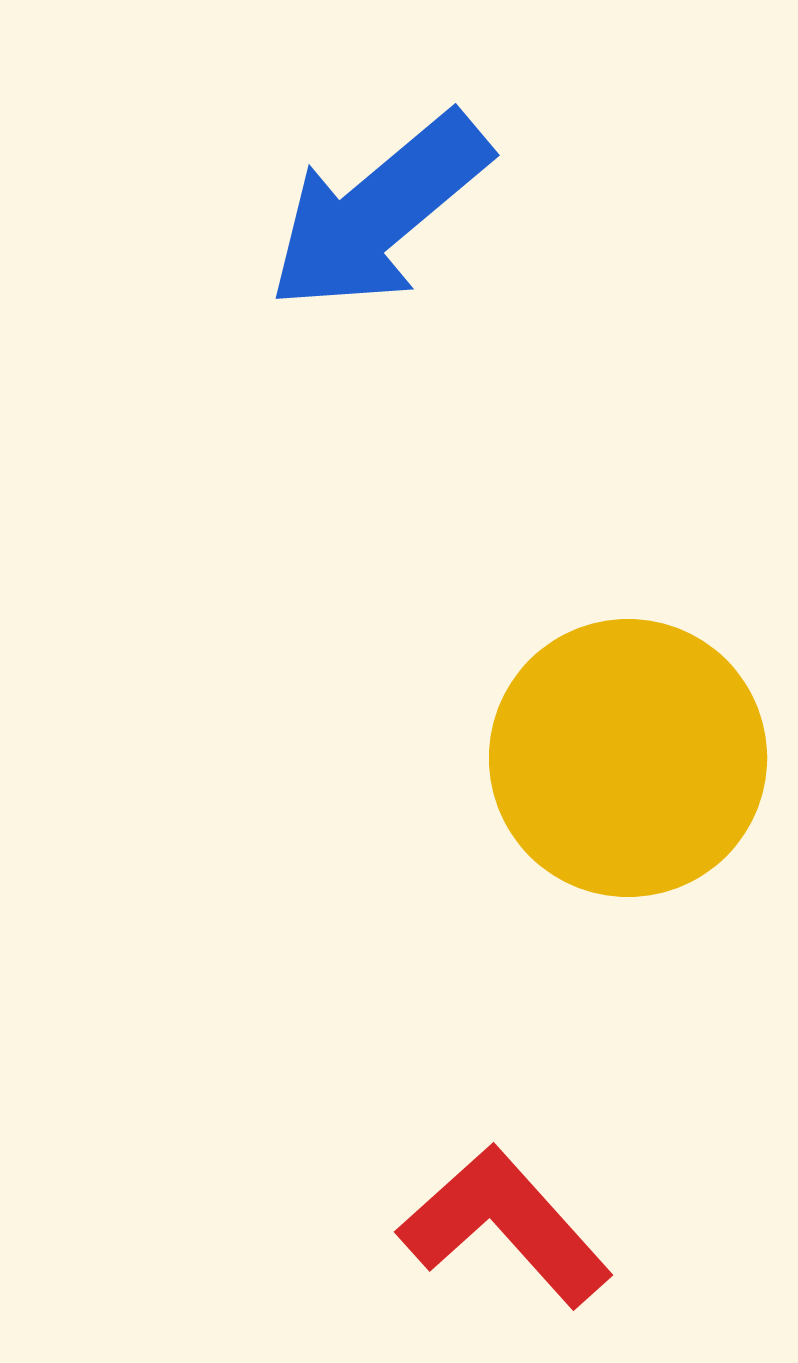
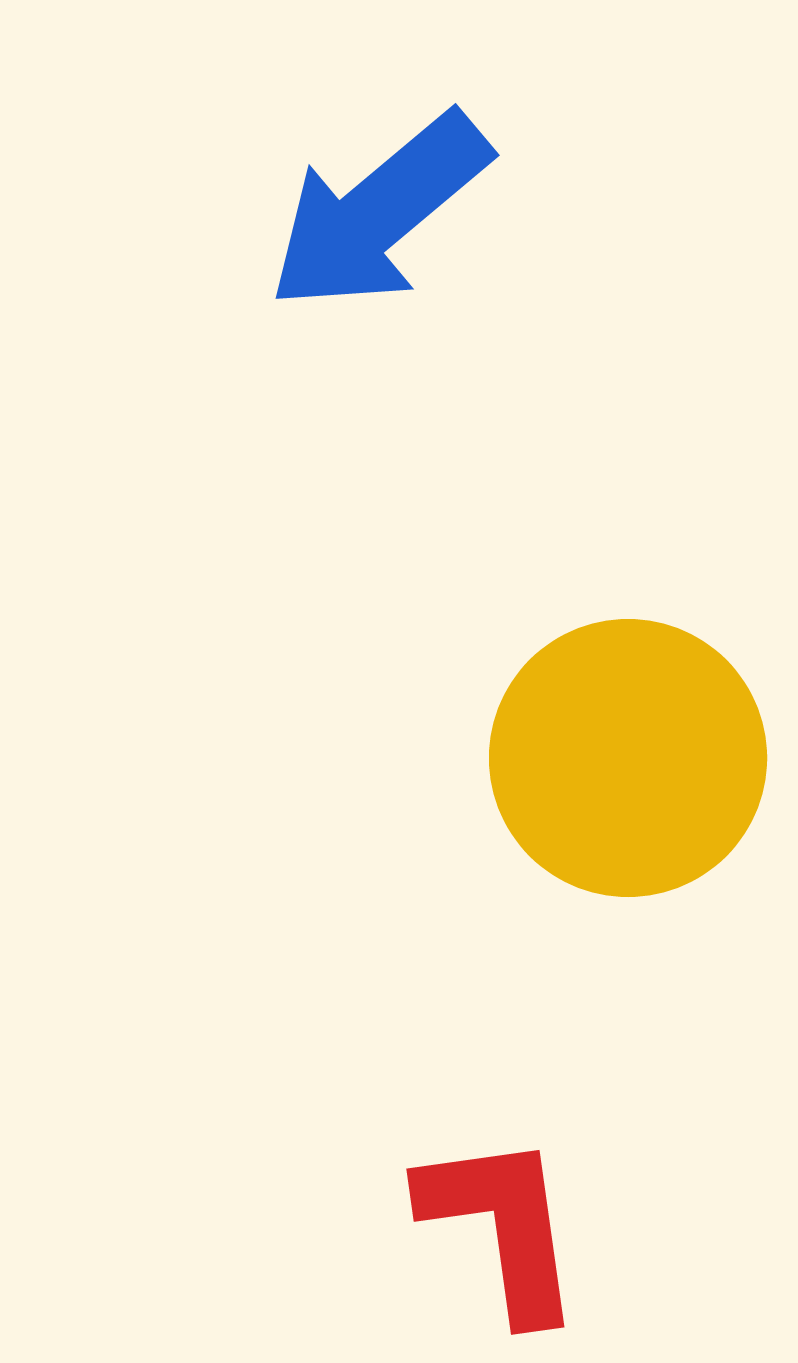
red L-shape: moved 3 px left; rotated 34 degrees clockwise
